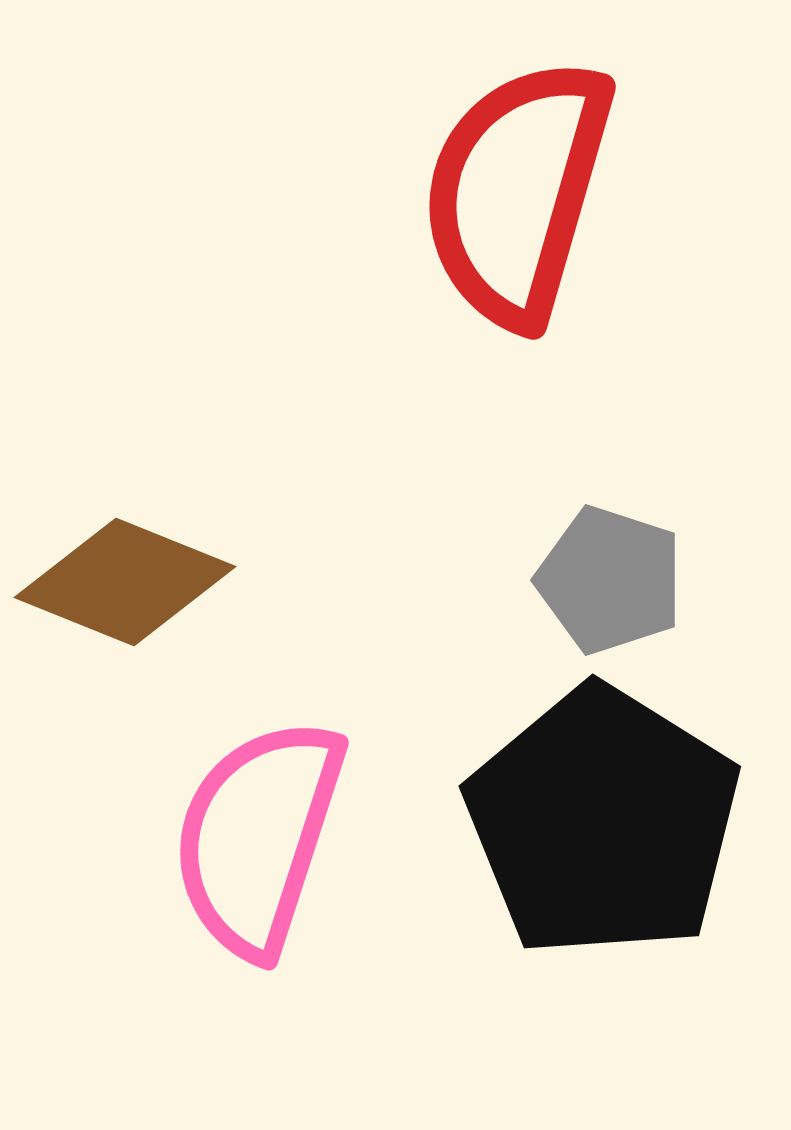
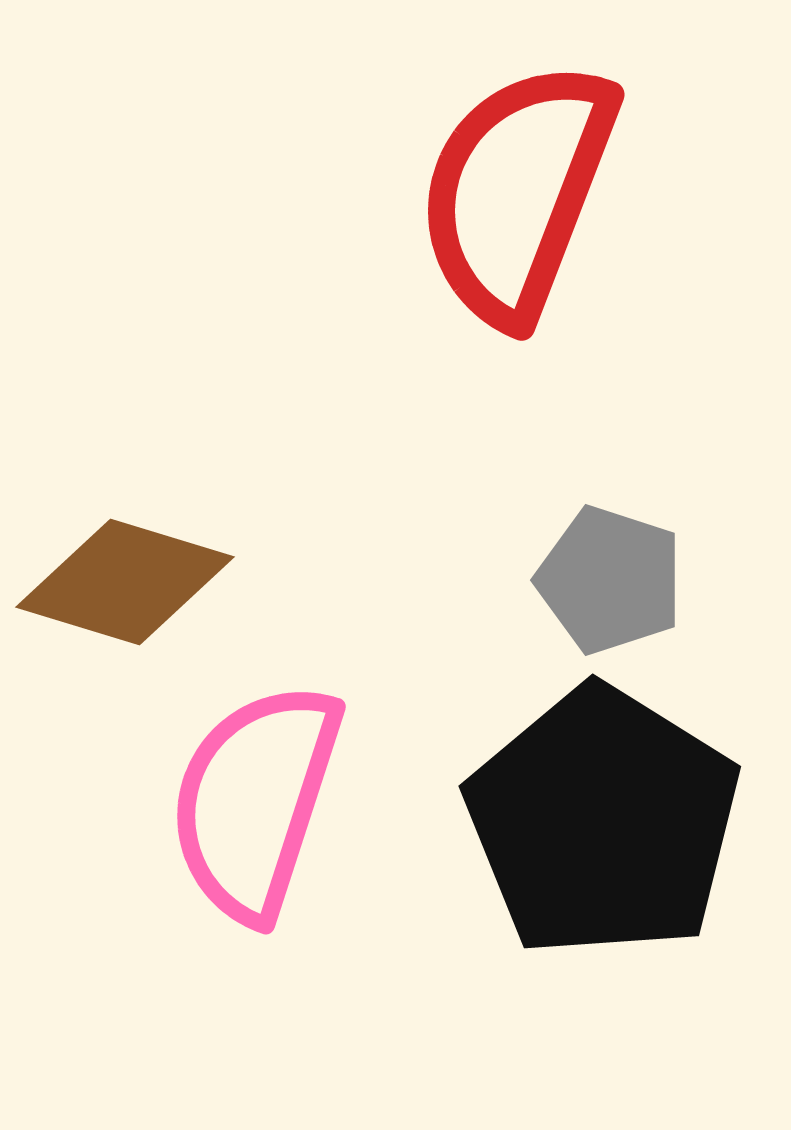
red semicircle: rotated 5 degrees clockwise
brown diamond: rotated 5 degrees counterclockwise
pink semicircle: moved 3 px left, 36 px up
